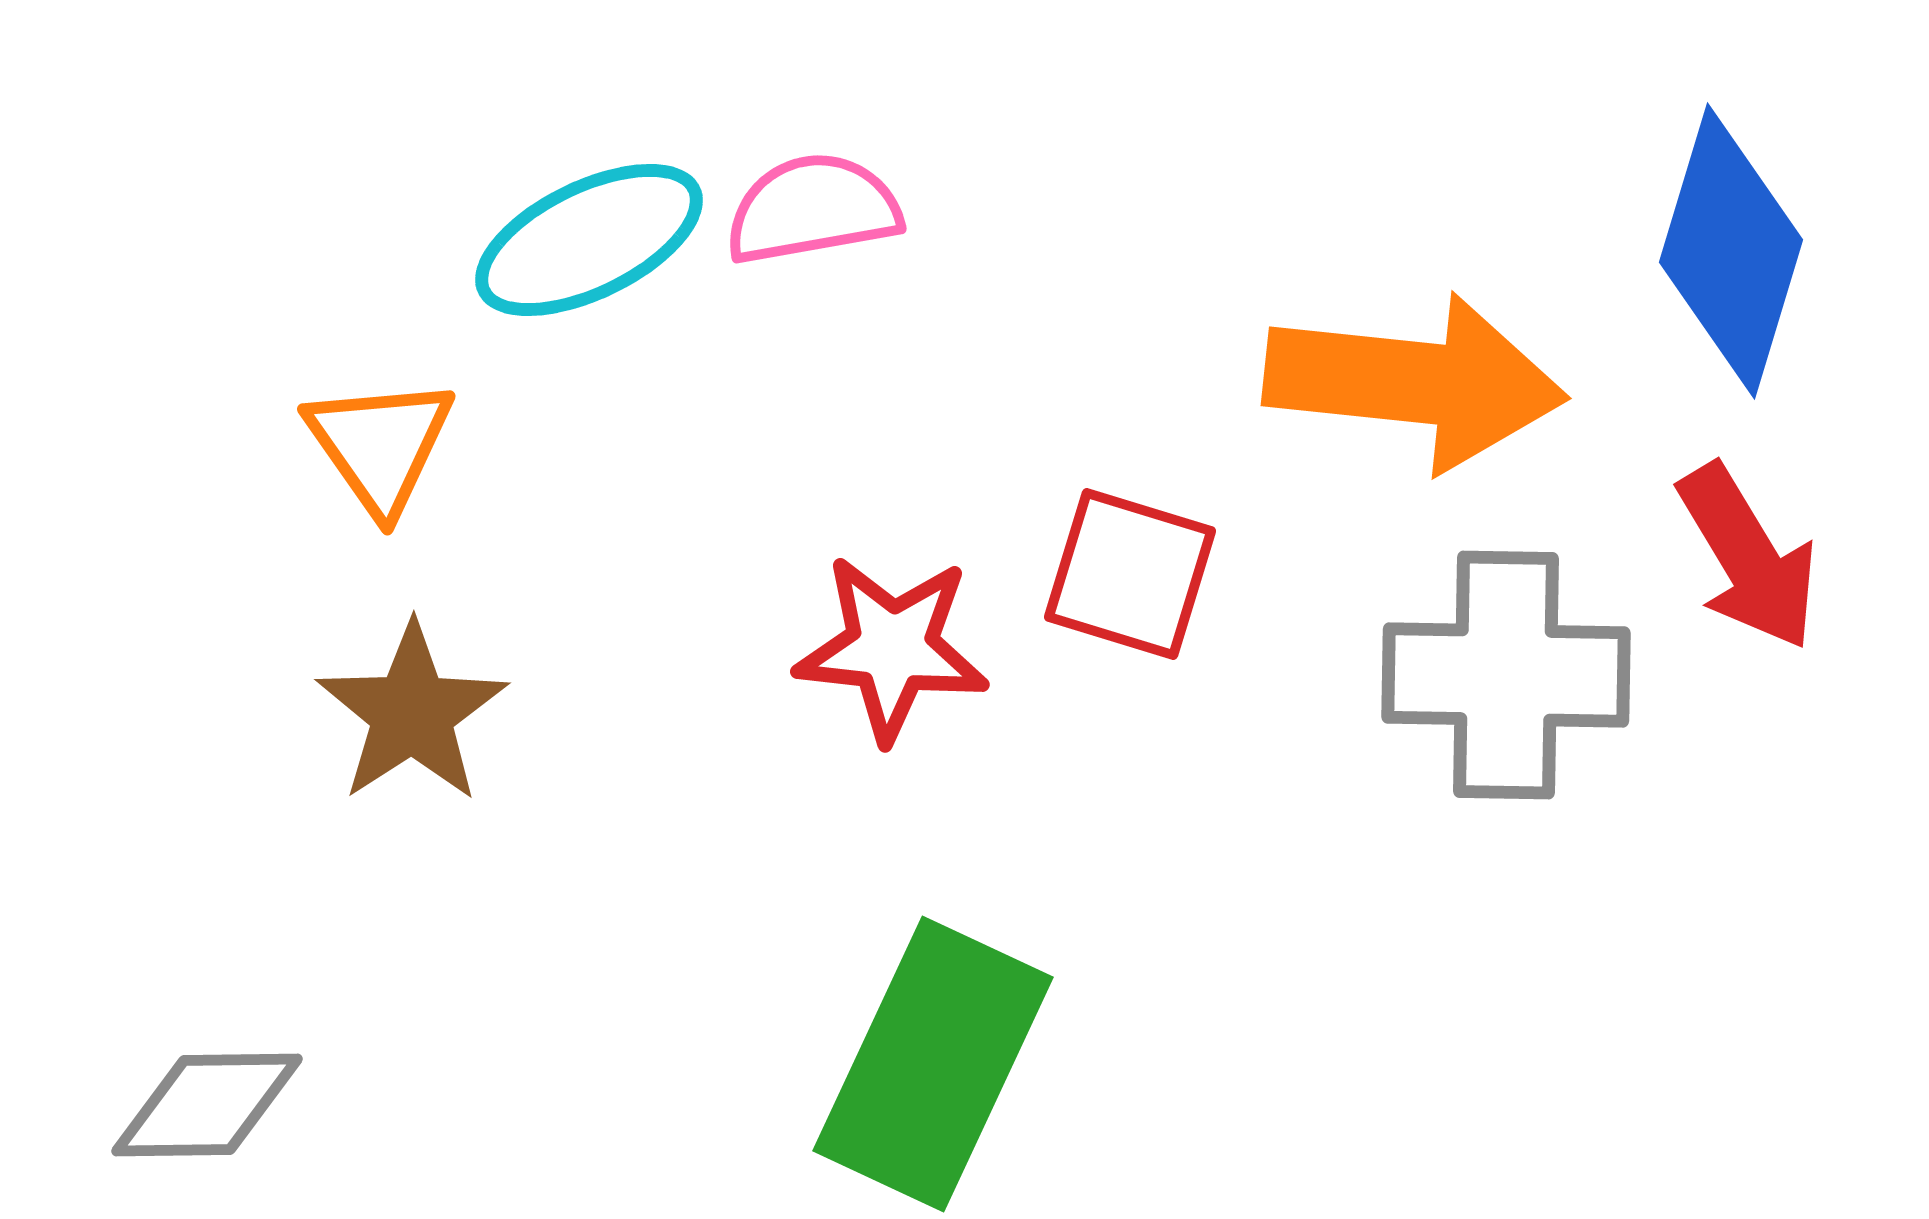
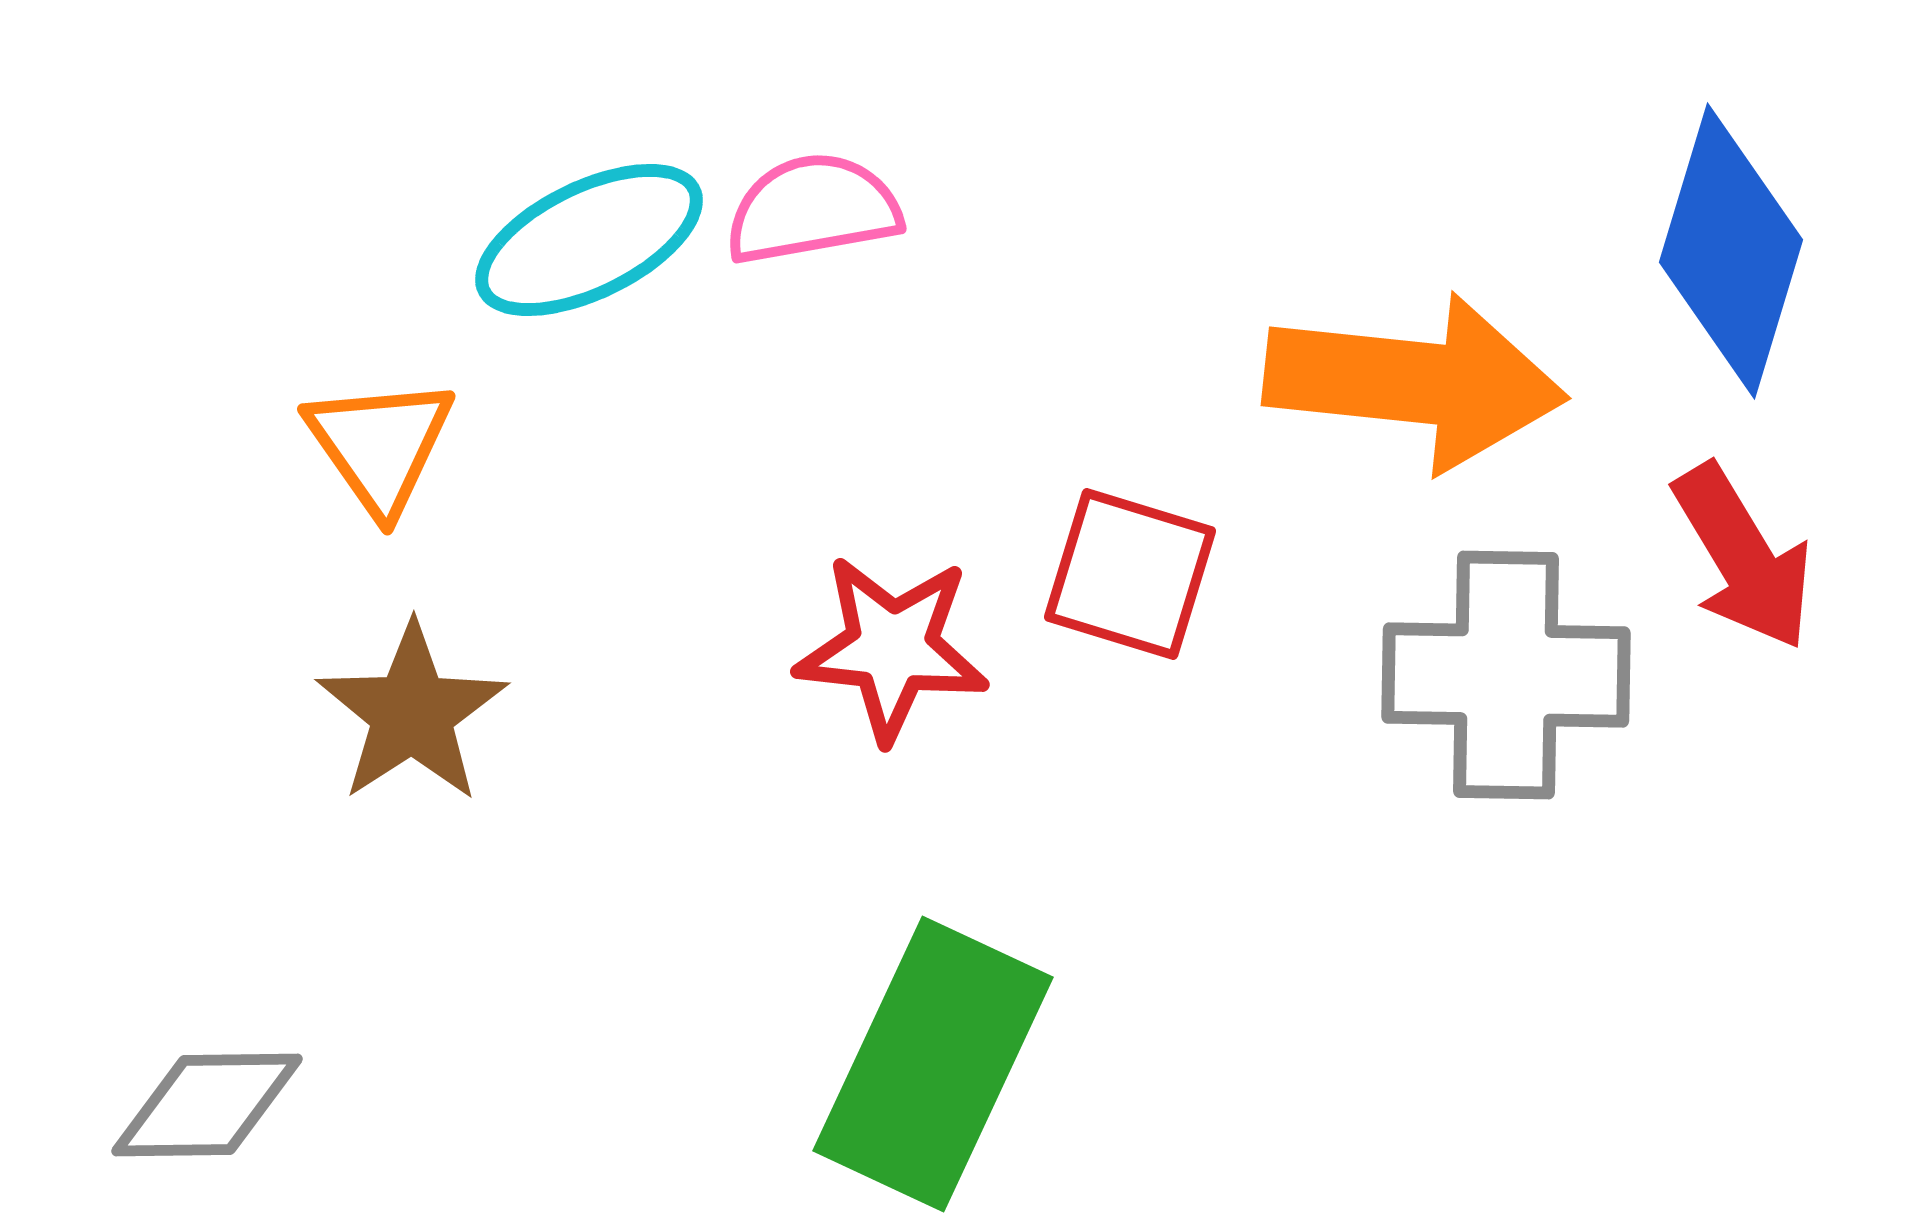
red arrow: moved 5 px left
